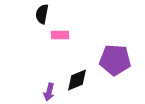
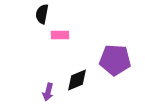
purple arrow: moved 1 px left
